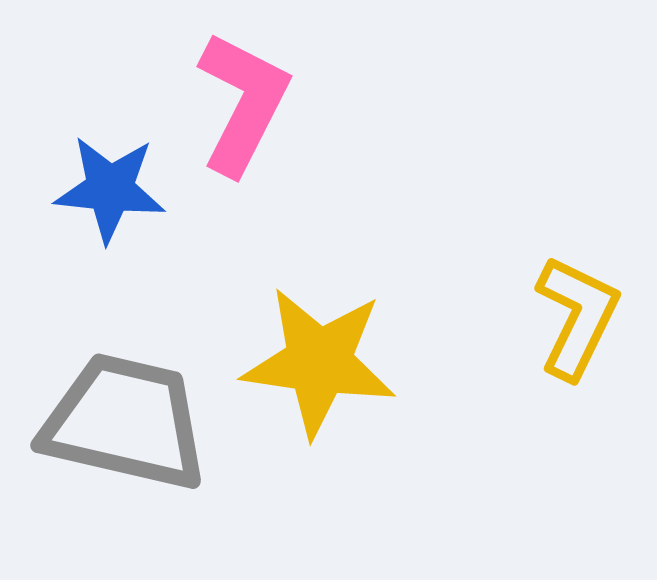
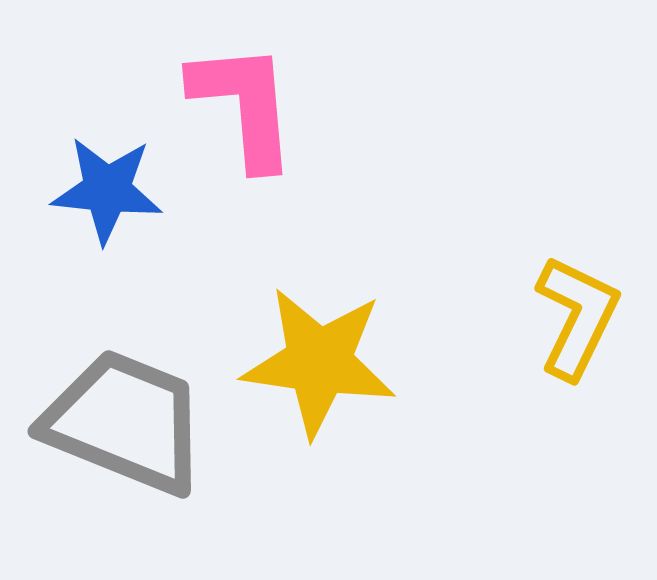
pink L-shape: moved 1 px right, 2 px down; rotated 32 degrees counterclockwise
blue star: moved 3 px left, 1 px down
gray trapezoid: rotated 9 degrees clockwise
